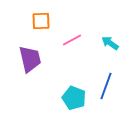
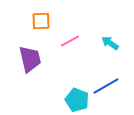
pink line: moved 2 px left, 1 px down
blue line: rotated 40 degrees clockwise
cyan pentagon: moved 3 px right, 2 px down
